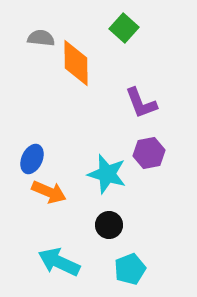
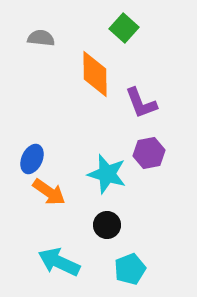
orange diamond: moved 19 px right, 11 px down
orange arrow: rotated 12 degrees clockwise
black circle: moved 2 px left
